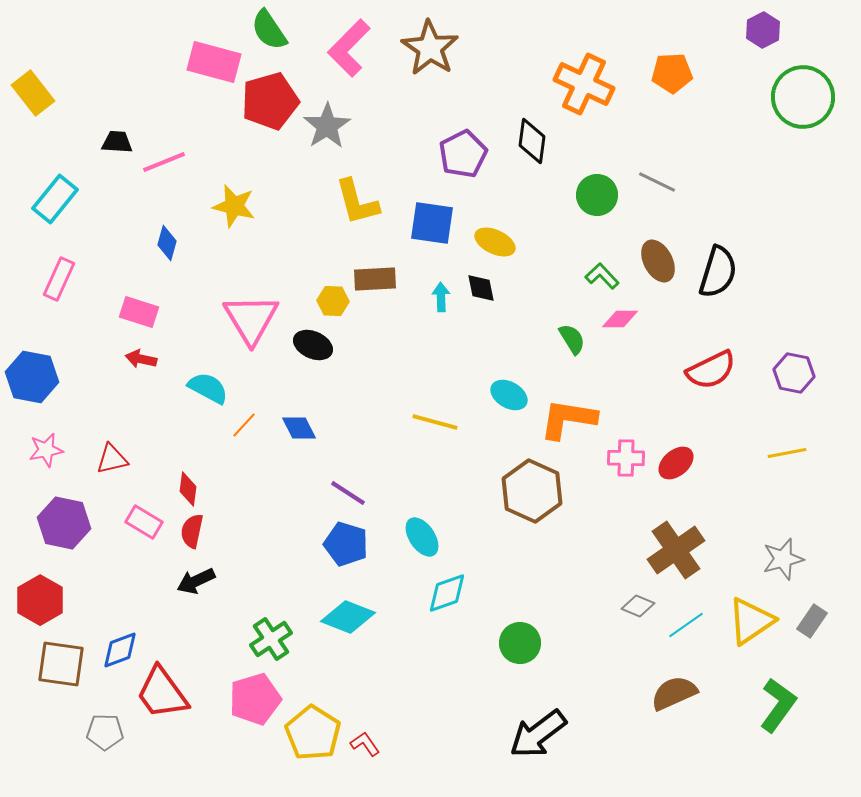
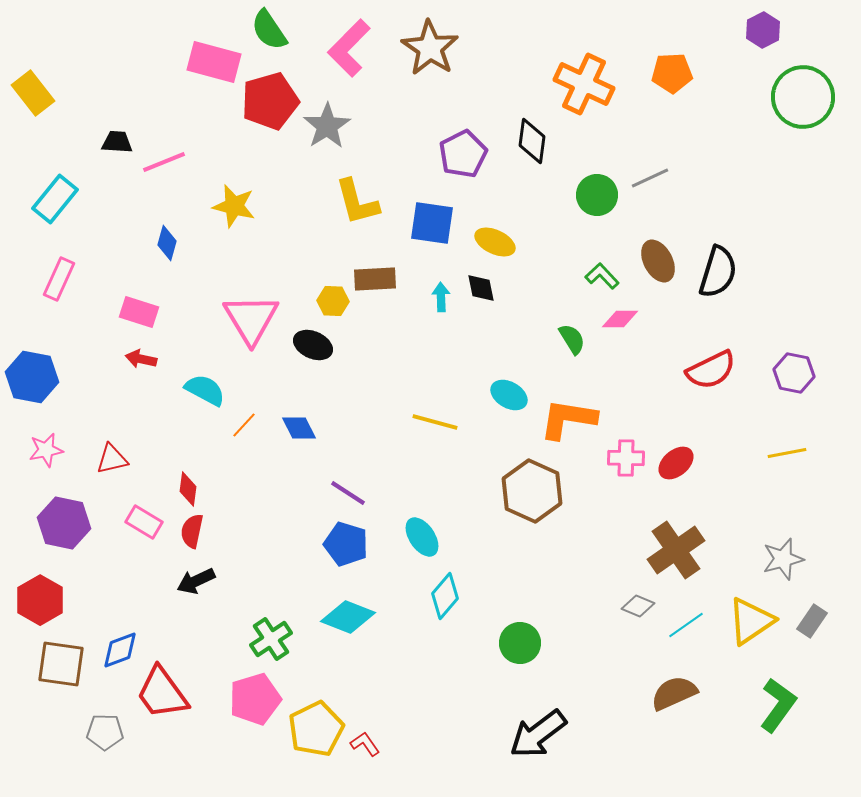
gray line at (657, 182): moved 7 px left, 4 px up; rotated 51 degrees counterclockwise
cyan semicircle at (208, 388): moved 3 px left, 2 px down
cyan diamond at (447, 593): moved 2 px left, 3 px down; rotated 30 degrees counterclockwise
yellow pentagon at (313, 733): moved 3 px right, 4 px up; rotated 14 degrees clockwise
